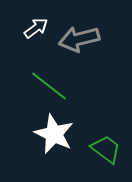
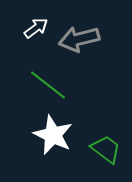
green line: moved 1 px left, 1 px up
white star: moved 1 px left, 1 px down
